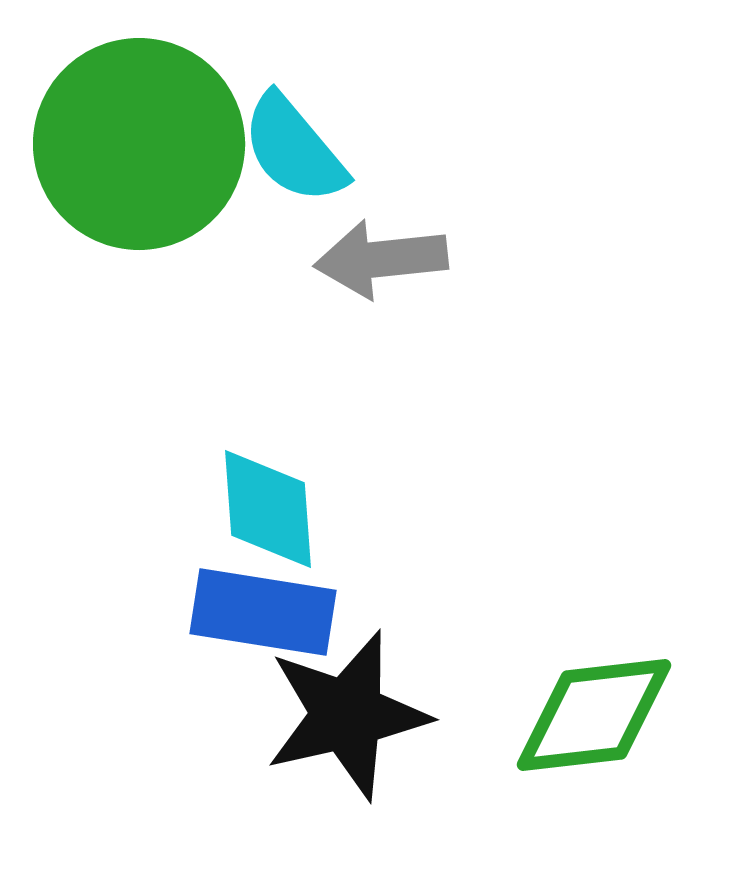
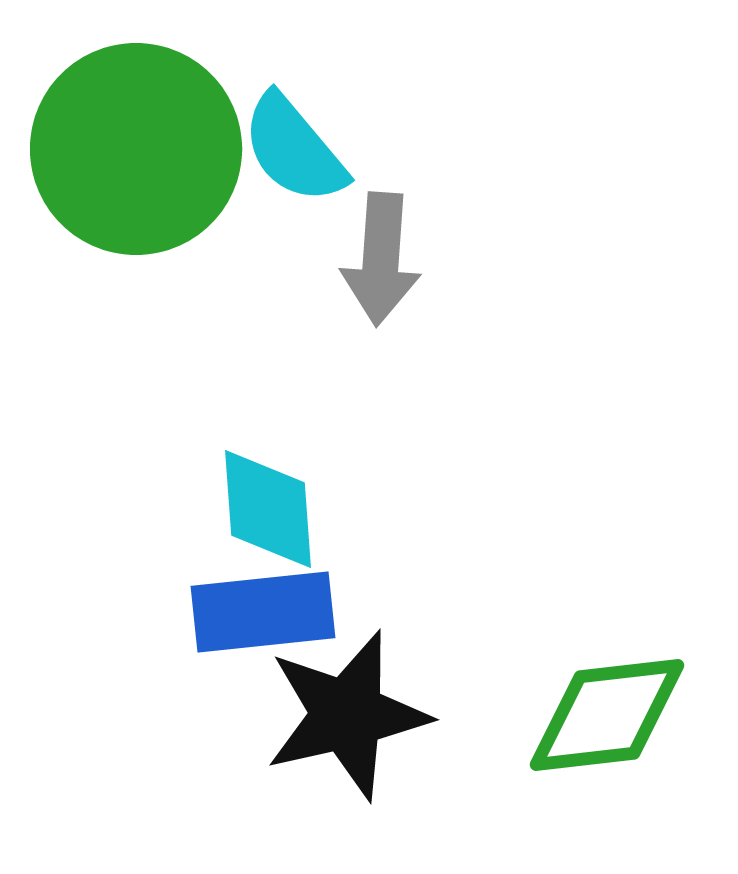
green circle: moved 3 px left, 5 px down
gray arrow: rotated 80 degrees counterclockwise
blue rectangle: rotated 15 degrees counterclockwise
green diamond: moved 13 px right
